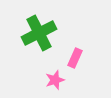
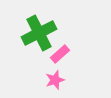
pink rectangle: moved 15 px left, 4 px up; rotated 24 degrees clockwise
